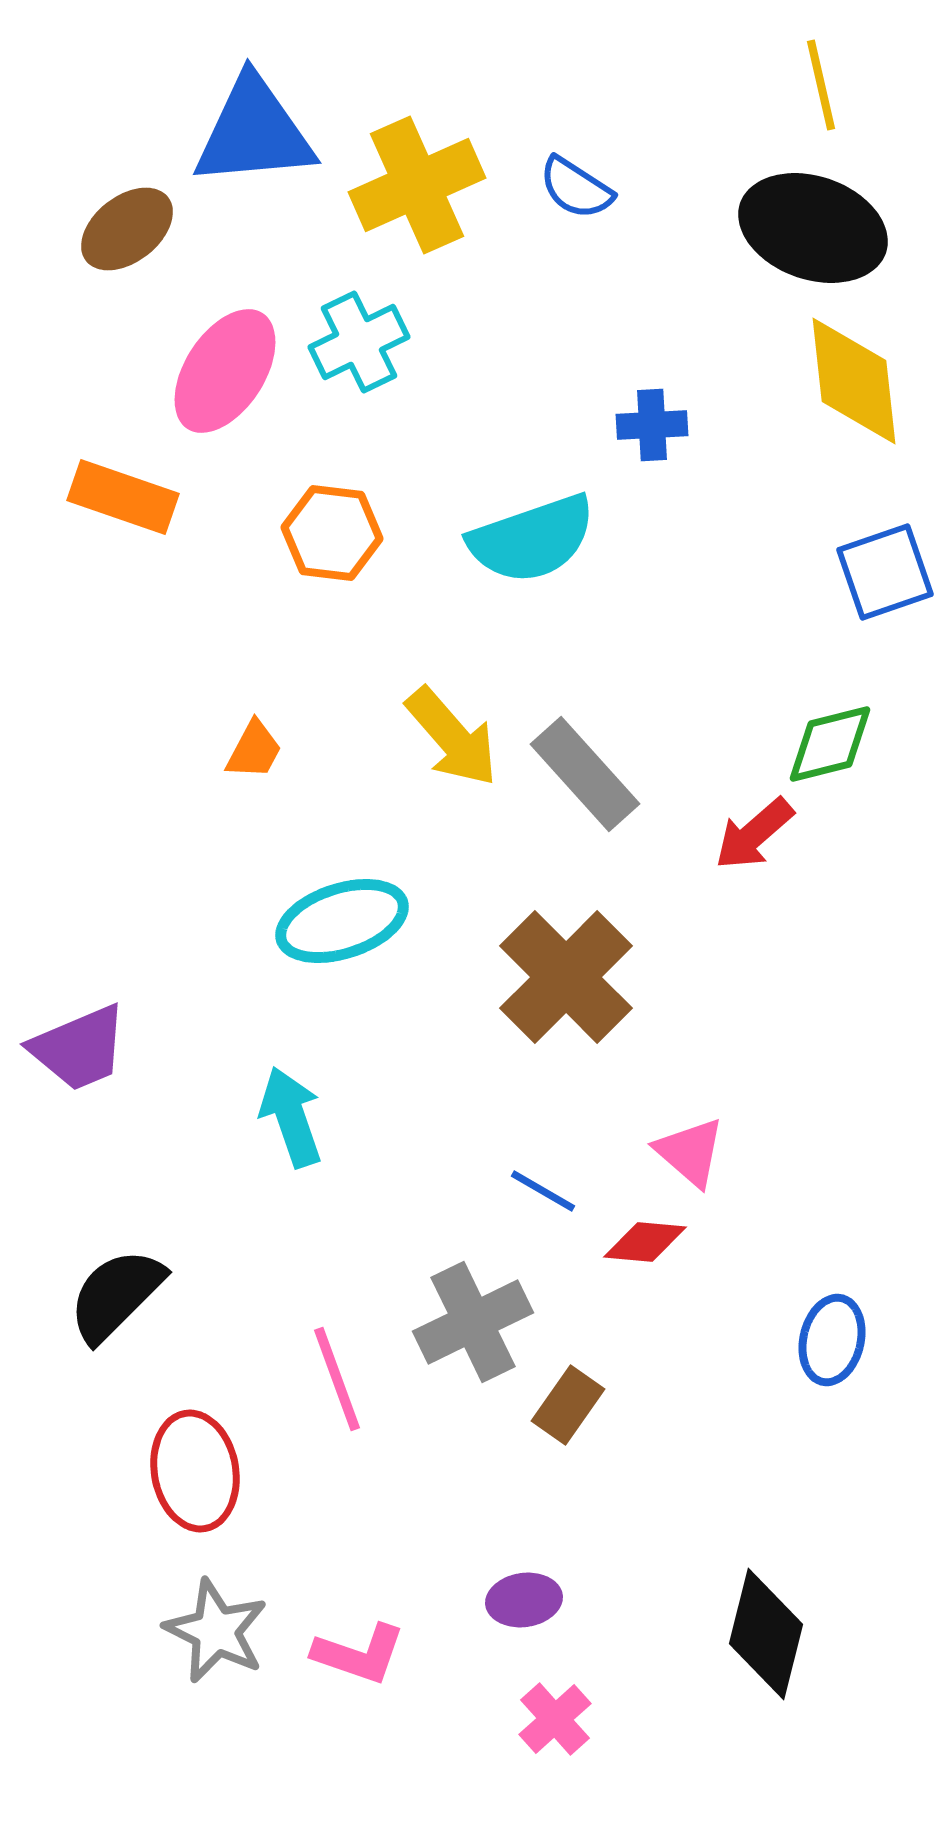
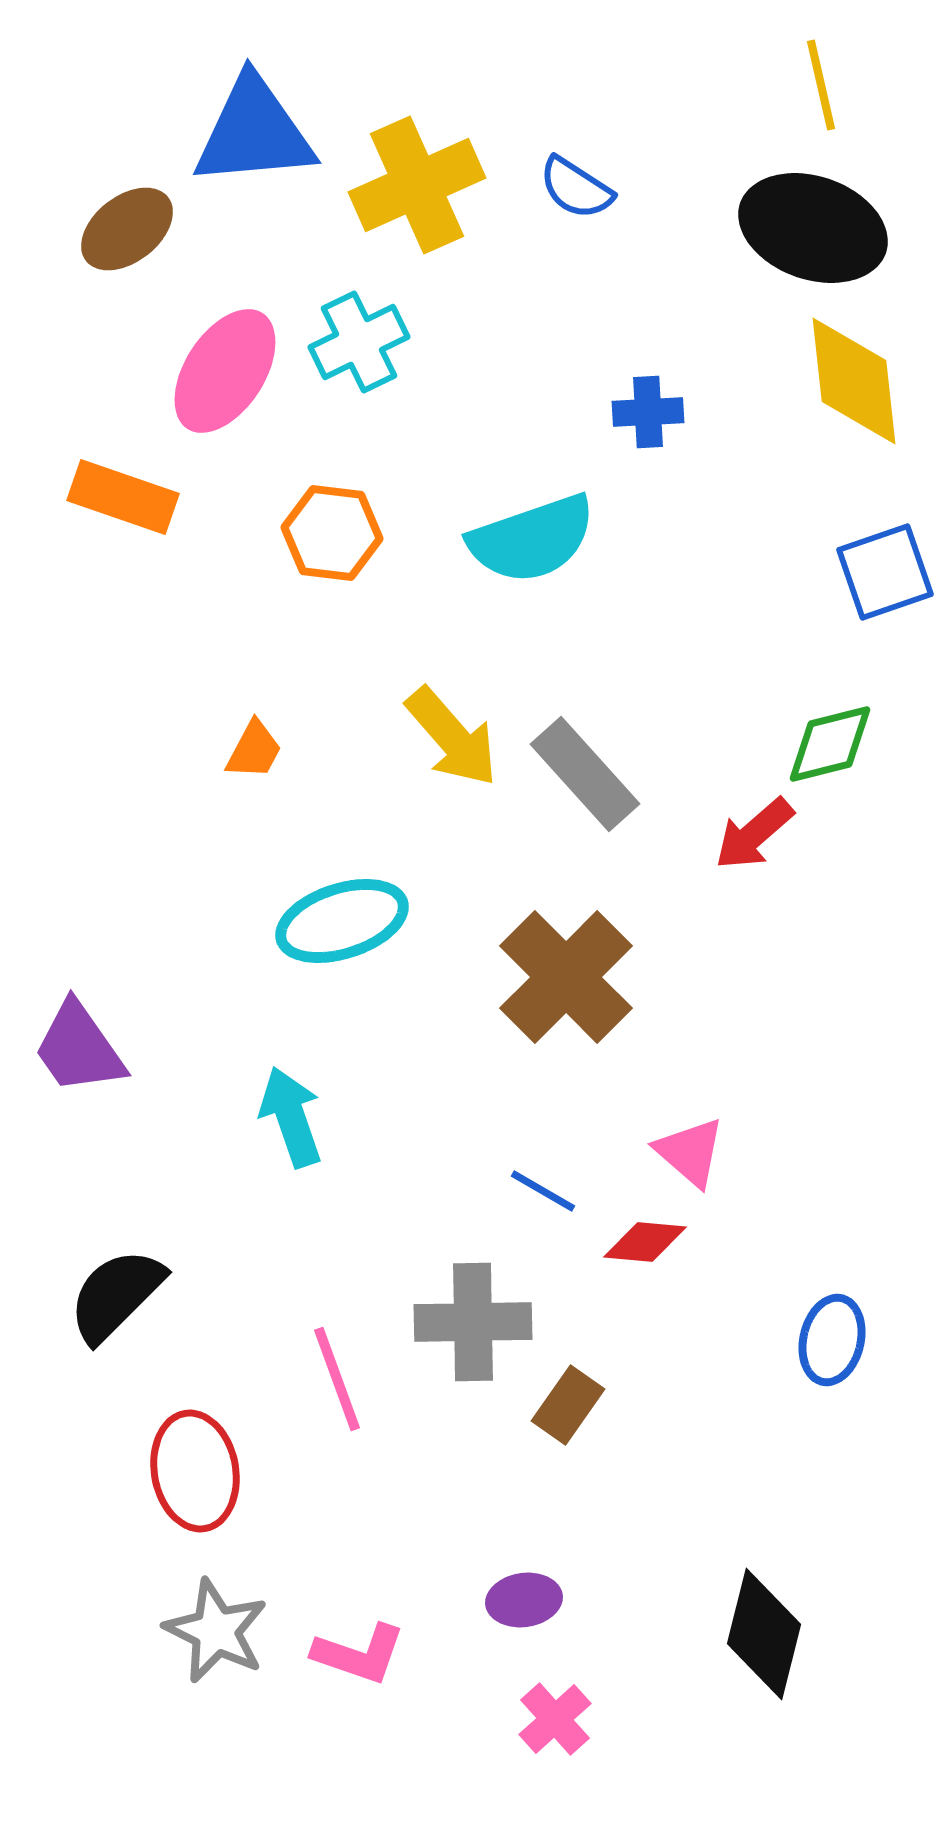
blue cross: moved 4 px left, 13 px up
purple trapezoid: rotated 78 degrees clockwise
gray cross: rotated 25 degrees clockwise
black diamond: moved 2 px left
